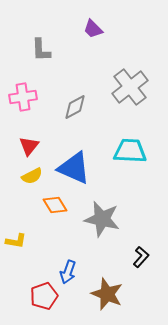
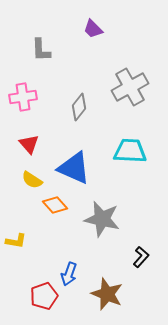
gray cross: rotated 9 degrees clockwise
gray diamond: moved 4 px right; rotated 24 degrees counterclockwise
red triangle: moved 2 px up; rotated 20 degrees counterclockwise
yellow semicircle: moved 4 px down; rotated 60 degrees clockwise
orange diamond: rotated 10 degrees counterclockwise
blue arrow: moved 1 px right, 2 px down
